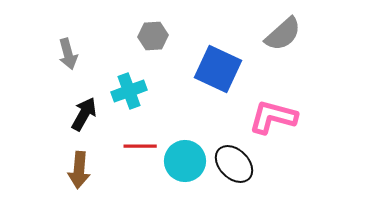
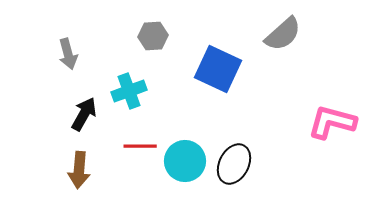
pink L-shape: moved 59 px right, 5 px down
black ellipse: rotated 72 degrees clockwise
